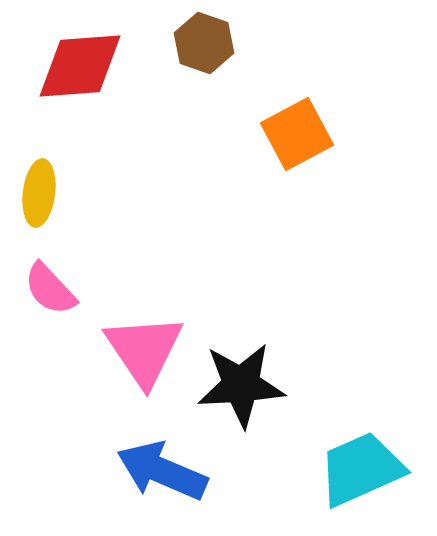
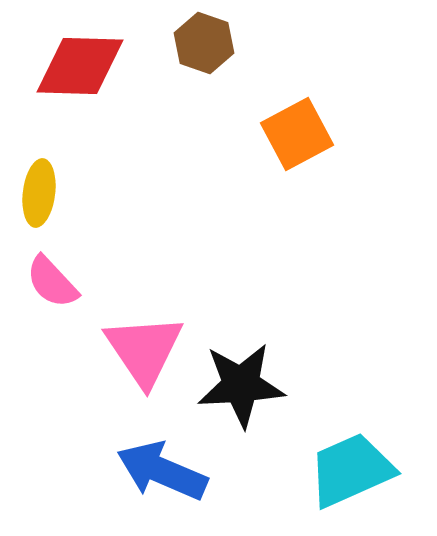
red diamond: rotated 6 degrees clockwise
pink semicircle: moved 2 px right, 7 px up
cyan trapezoid: moved 10 px left, 1 px down
